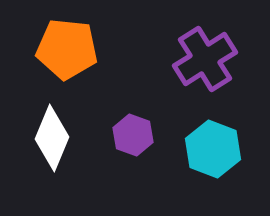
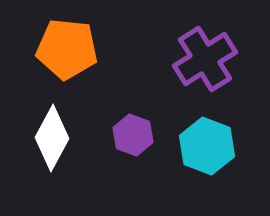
white diamond: rotated 6 degrees clockwise
cyan hexagon: moved 6 px left, 3 px up
